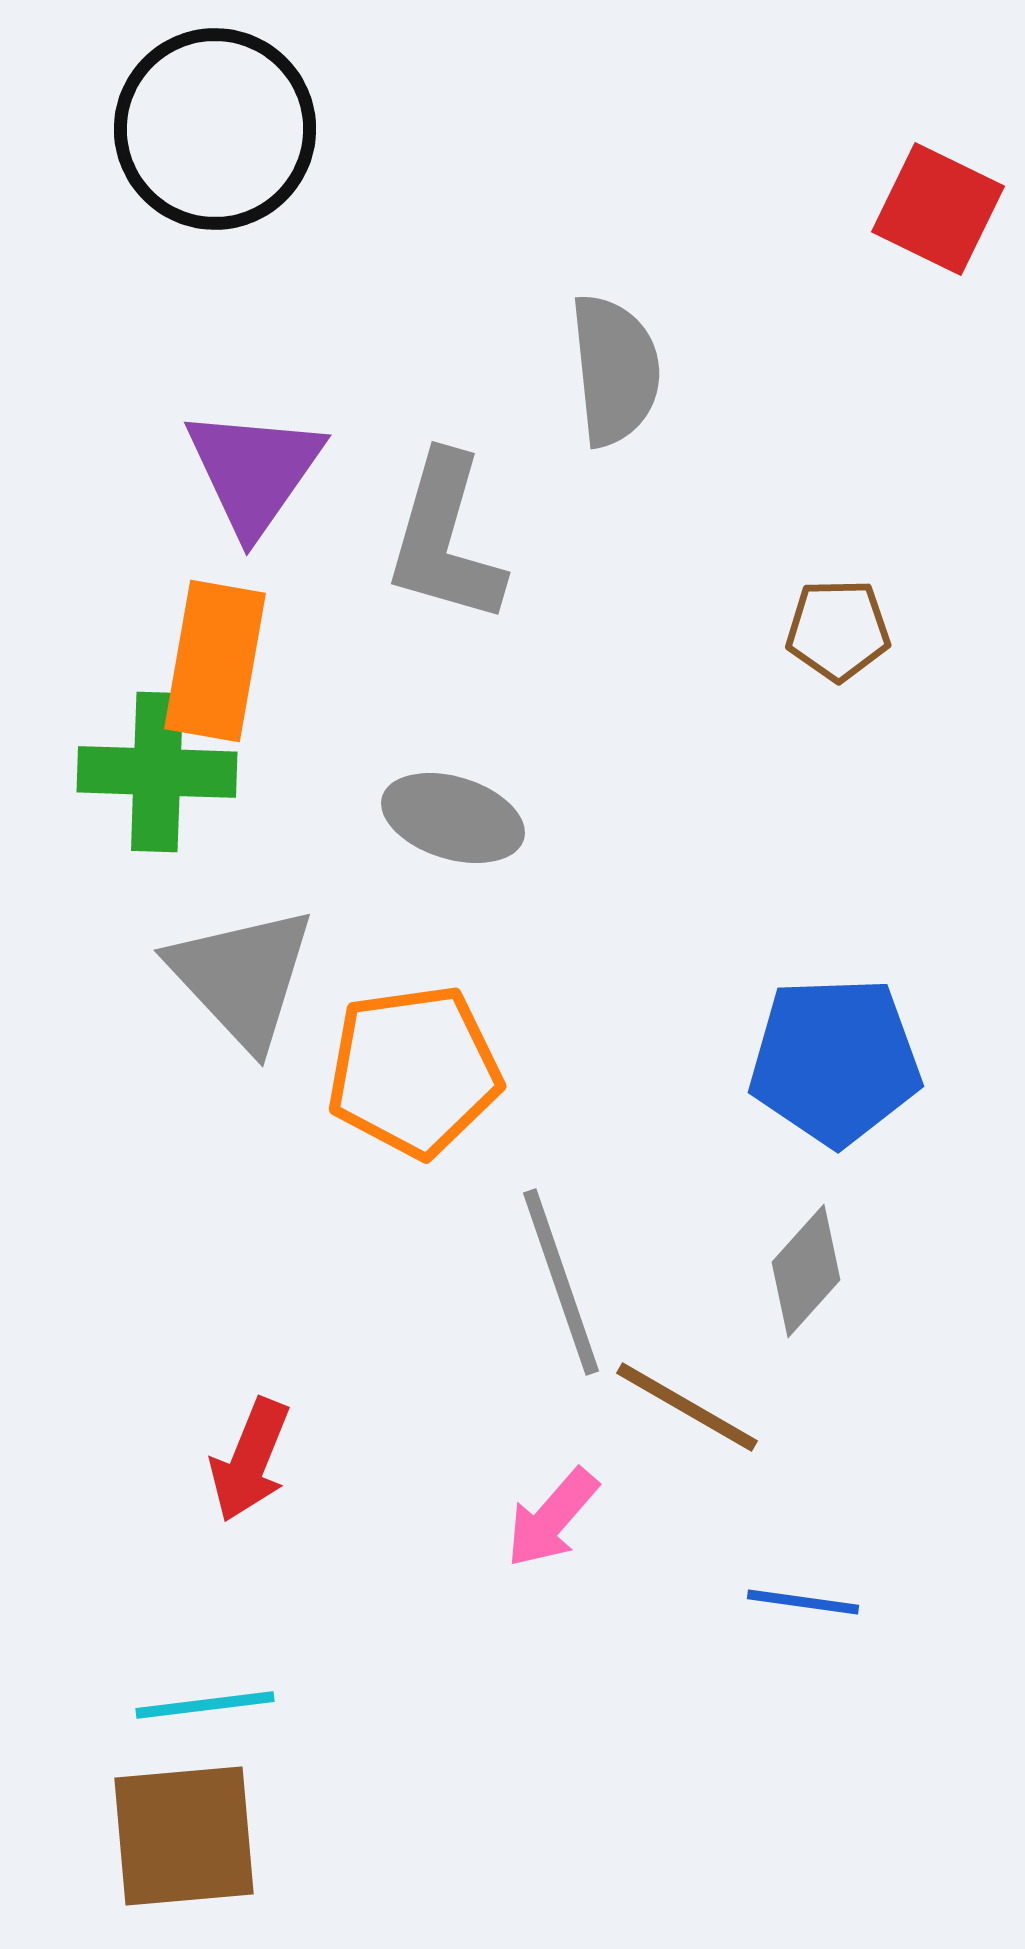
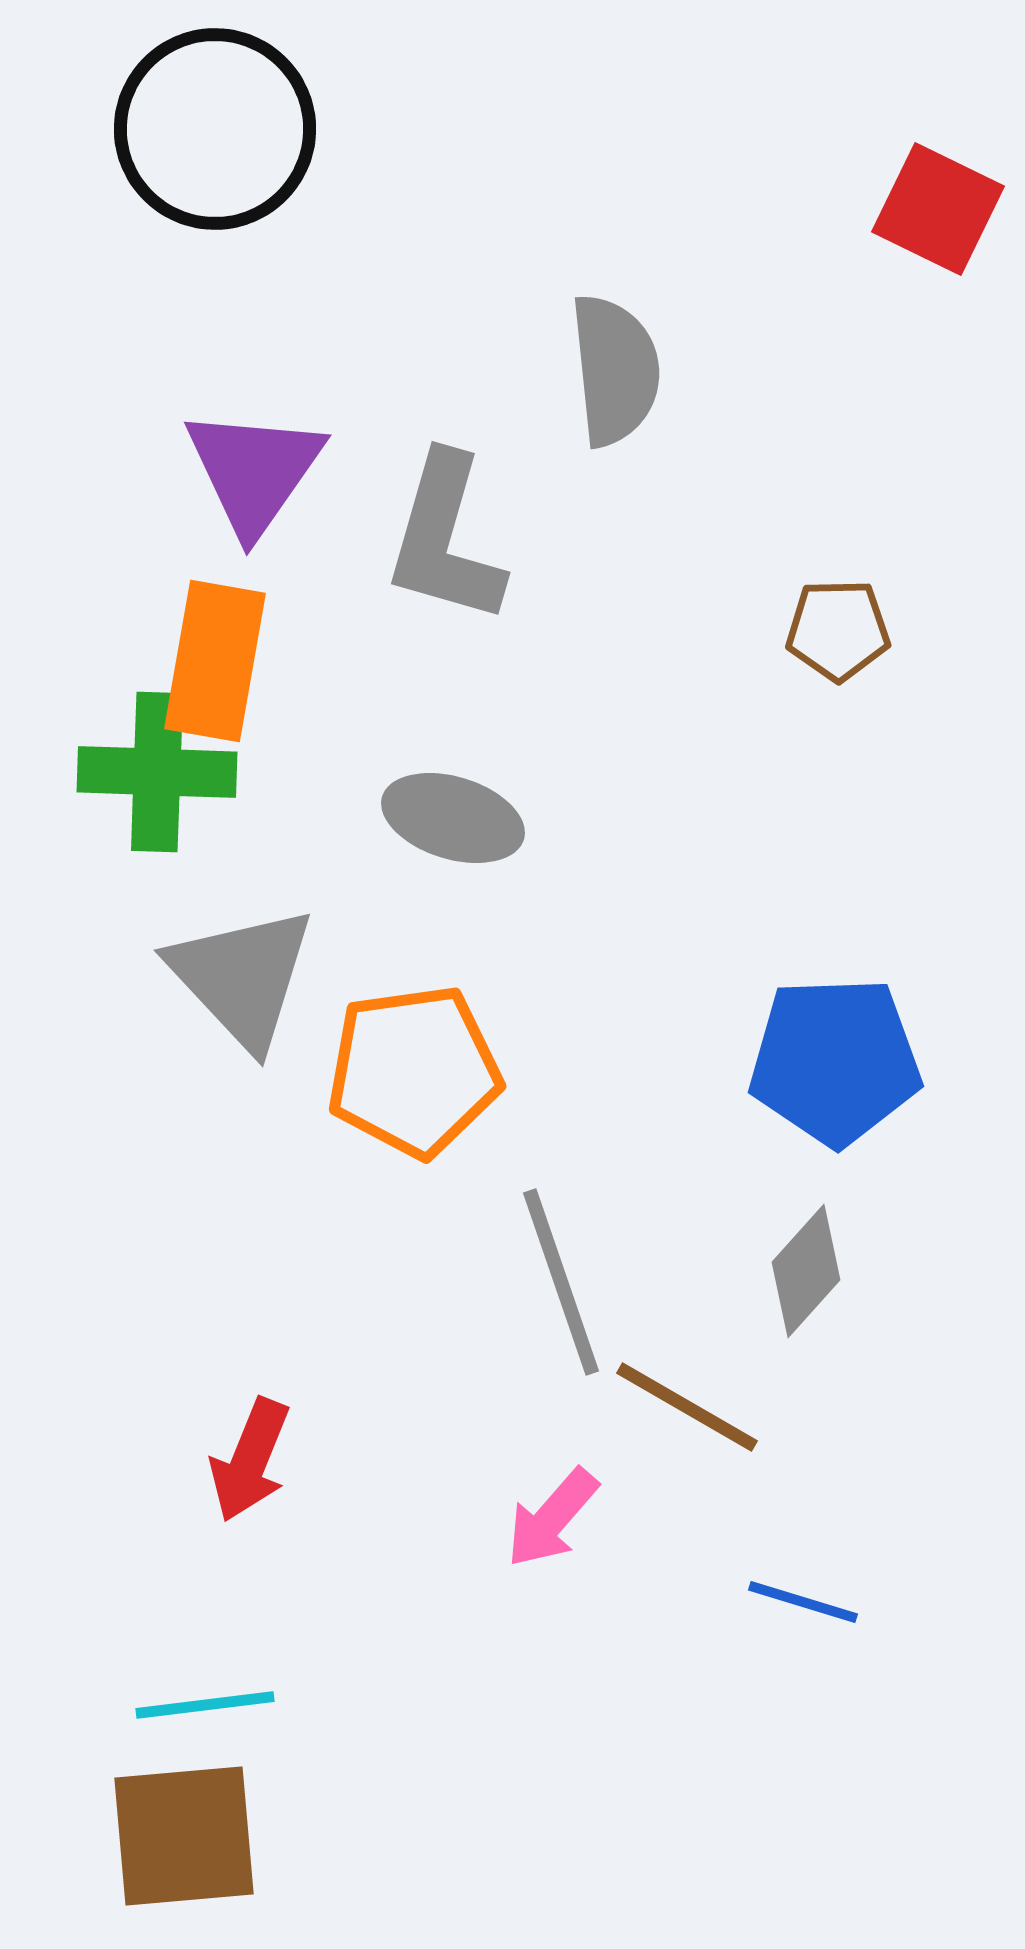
blue line: rotated 9 degrees clockwise
